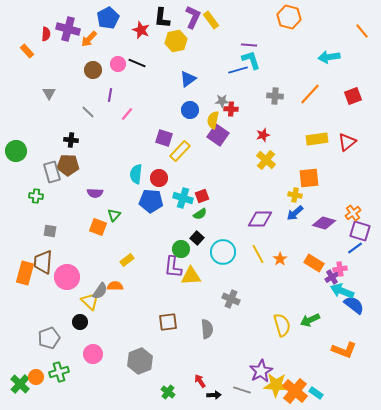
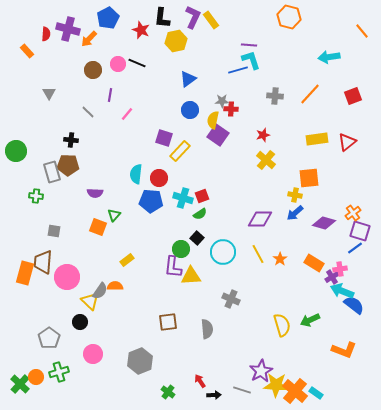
gray square at (50, 231): moved 4 px right
gray pentagon at (49, 338): rotated 15 degrees counterclockwise
